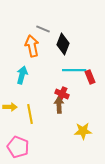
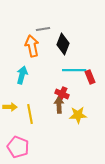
gray line: rotated 32 degrees counterclockwise
yellow star: moved 5 px left, 16 px up
